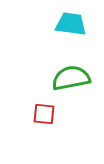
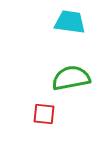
cyan trapezoid: moved 1 px left, 2 px up
